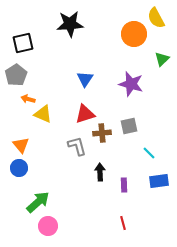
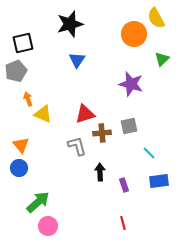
black star: rotated 12 degrees counterclockwise
gray pentagon: moved 4 px up; rotated 10 degrees clockwise
blue triangle: moved 8 px left, 19 px up
orange arrow: rotated 56 degrees clockwise
purple rectangle: rotated 16 degrees counterclockwise
